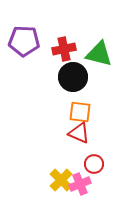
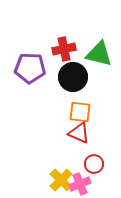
purple pentagon: moved 6 px right, 27 px down
